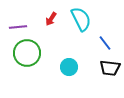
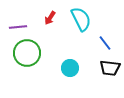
red arrow: moved 1 px left, 1 px up
cyan circle: moved 1 px right, 1 px down
